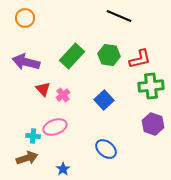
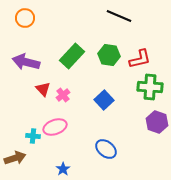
green cross: moved 1 px left, 1 px down; rotated 10 degrees clockwise
purple hexagon: moved 4 px right, 2 px up
brown arrow: moved 12 px left
